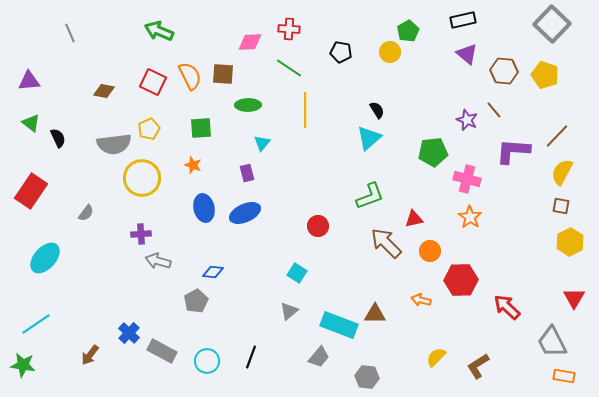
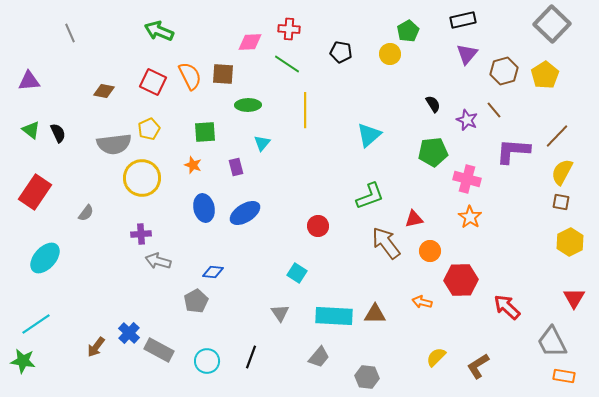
yellow circle at (390, 52): moved 2 px down
purple triangle at (467, 54): rotated 30 degrees clockwise
green line at (289, 68): moved 2 px left, 4 px up
brown hexagon at (504, 71): rotated 20 degrees counterclockwise
yellow pentagon at (545, 75): rotated 20 degrees clockwise
black semicircle at (377, 110): moved 56 px right, 6 px up
green triangle at (31, 123): moved 7 px down
green square at (201, 128): moved 4 px right, 4 px down
black semicircle at (58, 138): moved 5 px up
cyan triangle at (369, 138): moved 3 px up
purple rectangle at (247, 173): moved 11 px left, 6 px up
red rectangle at (31, 191): moved 4 px right, 1 px down
brown square at (561, 206): moved 4 px up
blue ellipse at (245, 213): rotated 8 degrees counterclockwise
brown arrow at (386, 243): rotated 8 degrees clockwise
orange arrow at (421, 300): moved 1 px right, 2 px down
gray triangle at (289, 311): moved 9 px left, 2 px down; rotated 24 degrees counterclockwise
cyan rectangle at (339, 325): moved 5 px left, 9 px up; rotated 18 degrees counterclockwise
gray rectangle at (162, 351): moved 3 px left, 1 px up
brown arrow at (90, 355): moved 6 px right, 8 px up
green star at (23, 365): moved 4 px up
